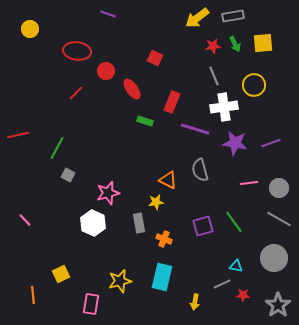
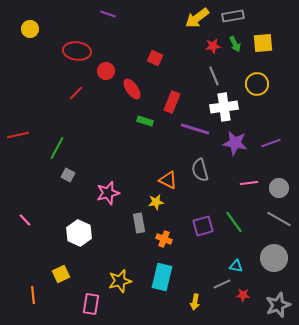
yellow circle at (254, 85): moved 3 px right, 1 px up
white hexagon at (93, 223): moved 14 px left, 10 px down
gray star at (278, 305): rotated 15 degrees clockwise
